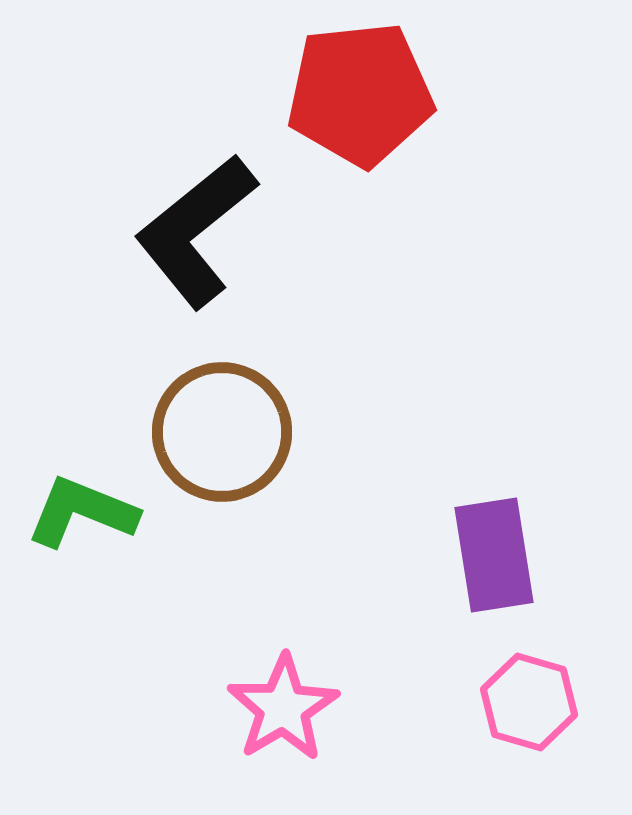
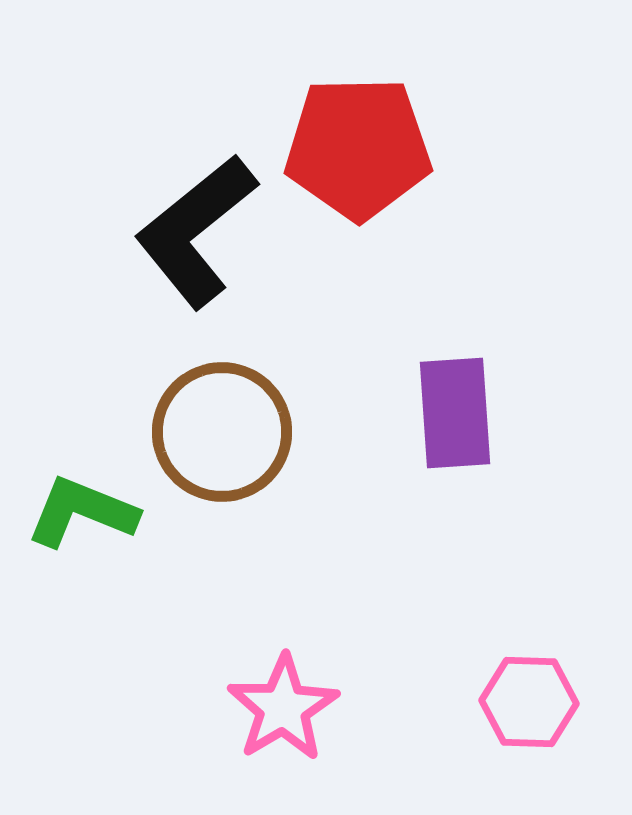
red pentagon: moved 2 px left, 54 px down; rotated 5 degrees clockwise
purple rectangle: moved 39 px left, 142 px up; rotated 5 degrees clockwise
pink hexagon: rotated 14 degrees counterclockwise
